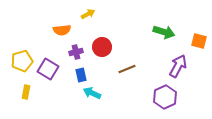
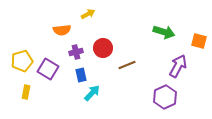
red circle: moved 1 px right, 1 px down
brown line: moved 4 px up
cyan arrow: rotated 108 degrees clockwise
